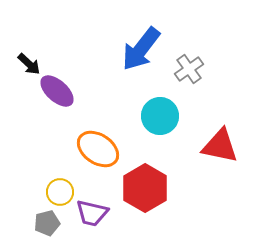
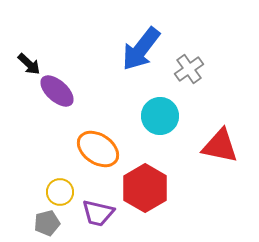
purple trapezoid: moved 6 px right
